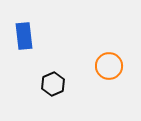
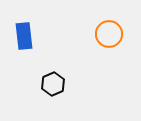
orange circle: moved 32 px up
